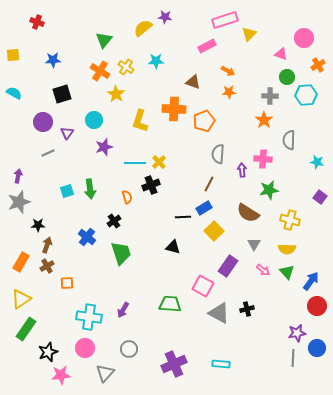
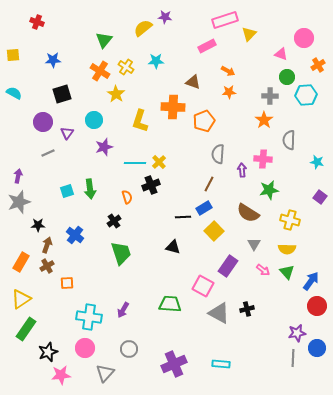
orange cross at (174, 109): moved 1 px left, 2 px up
blue cross at (87, 237): moved 12 px left, 2 px up
